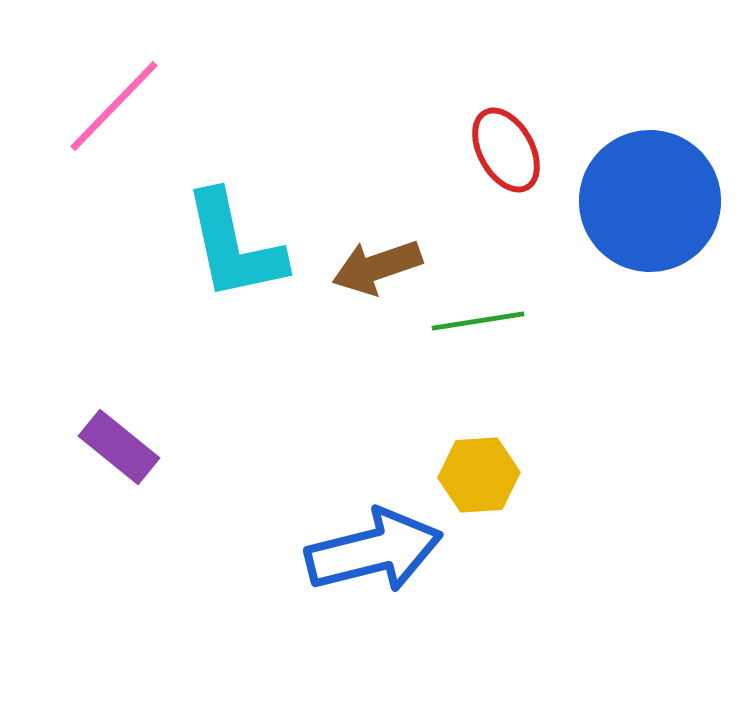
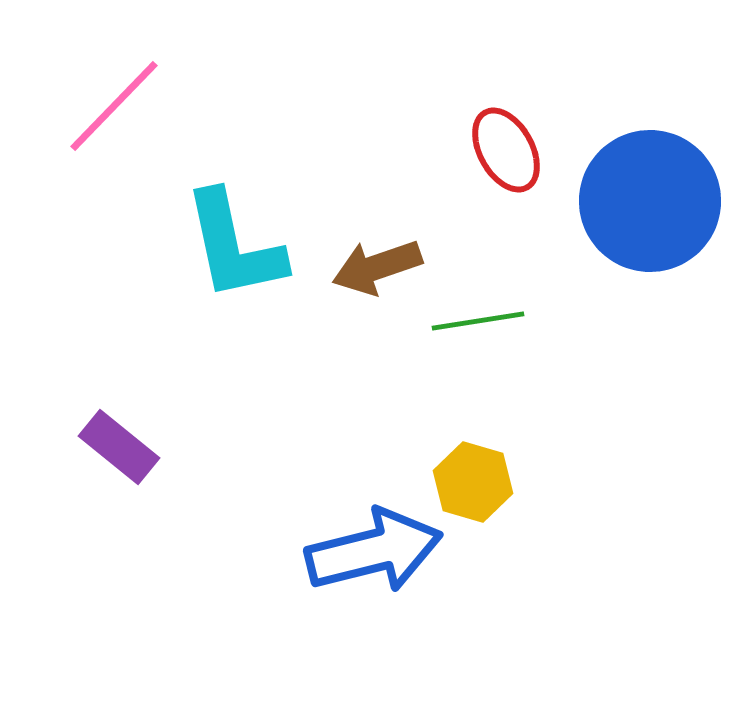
yellow hexagon: moved 6 px left, 7 px down; rotated 20 degrees clockwise
